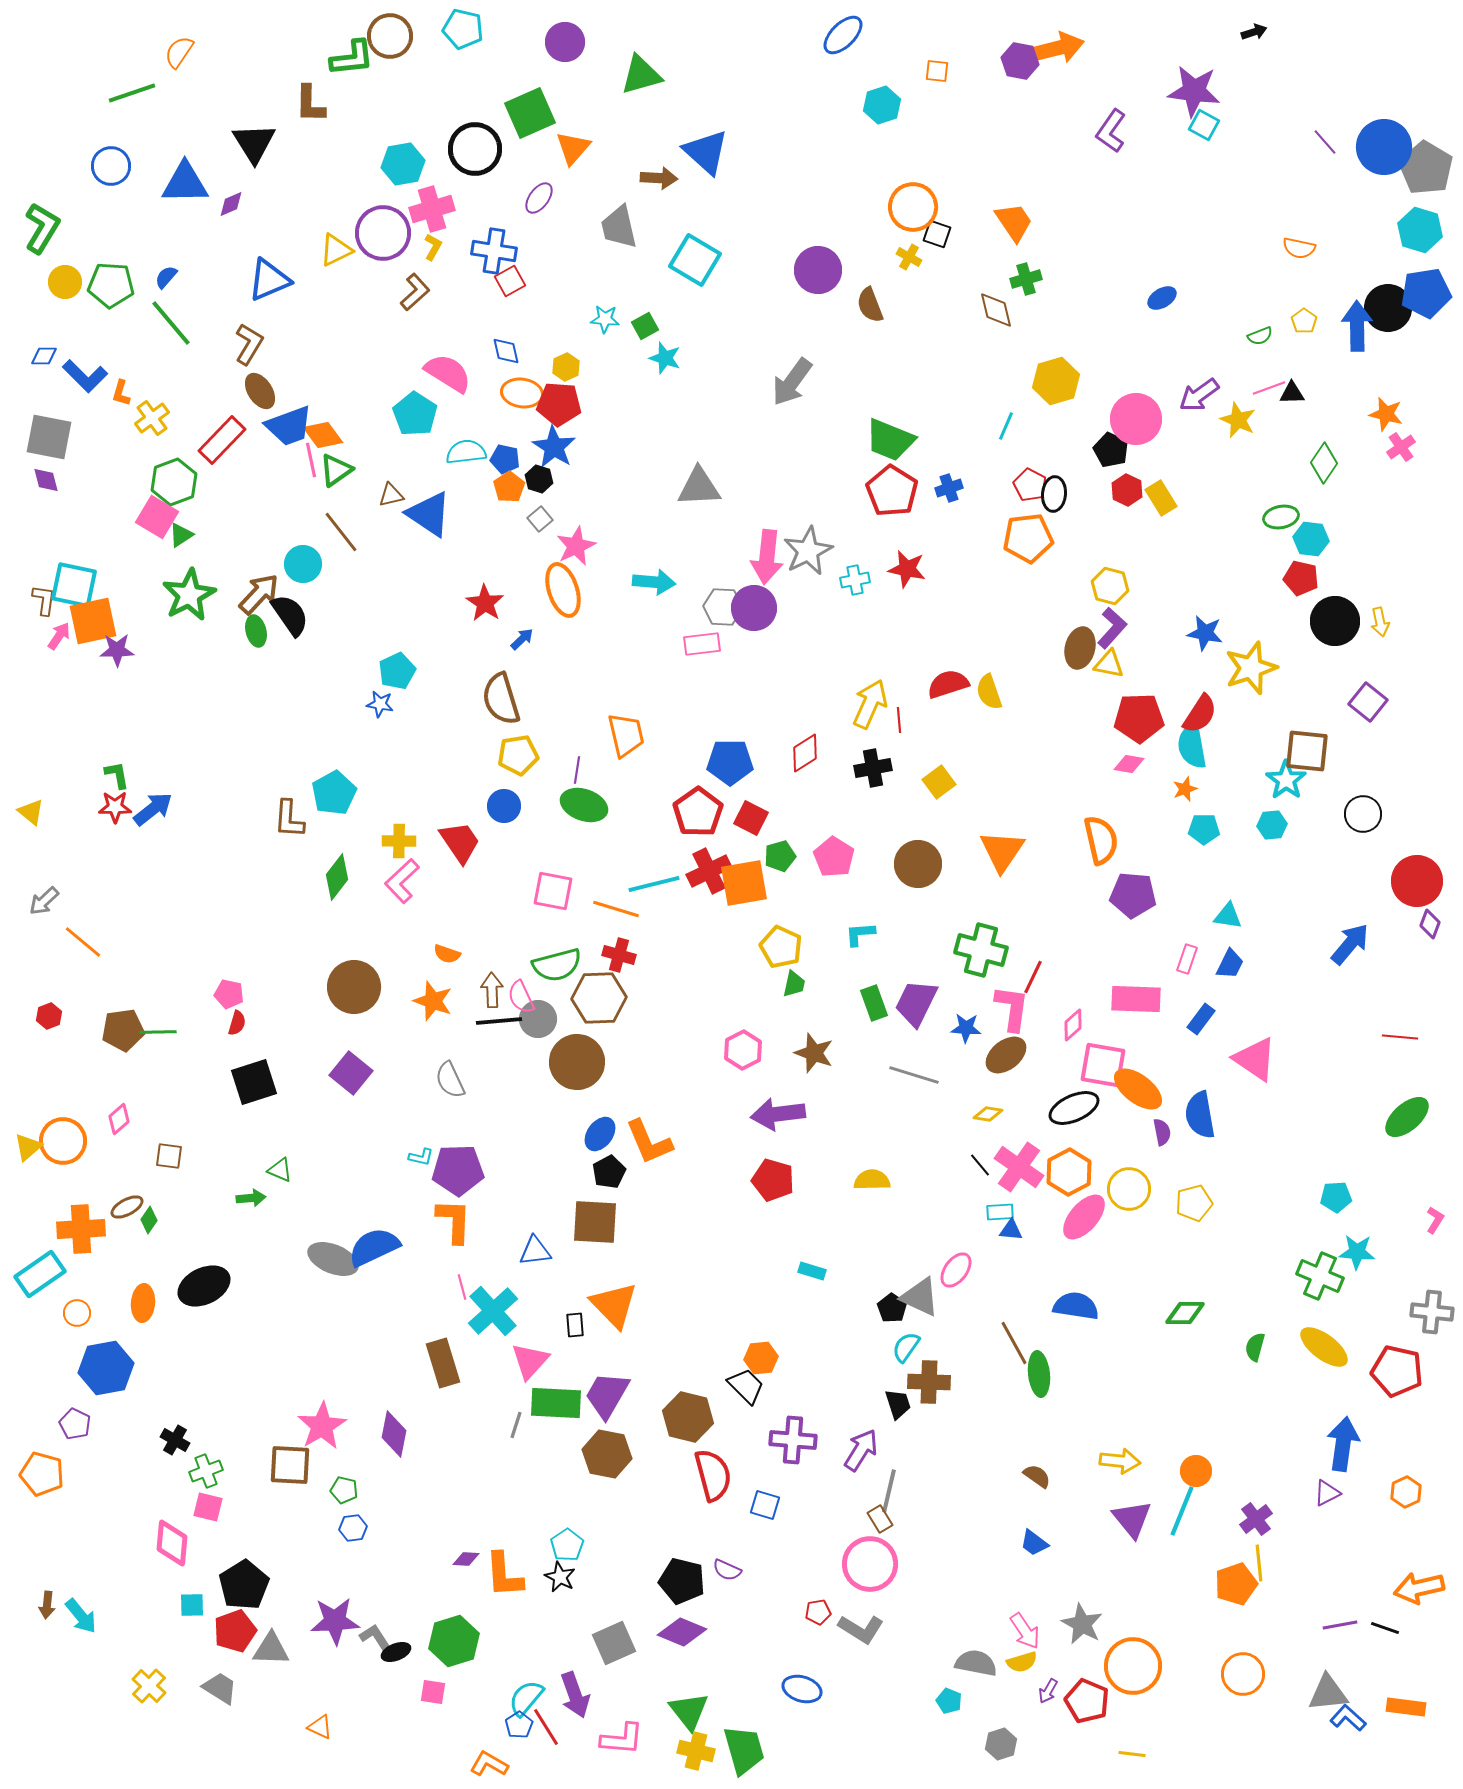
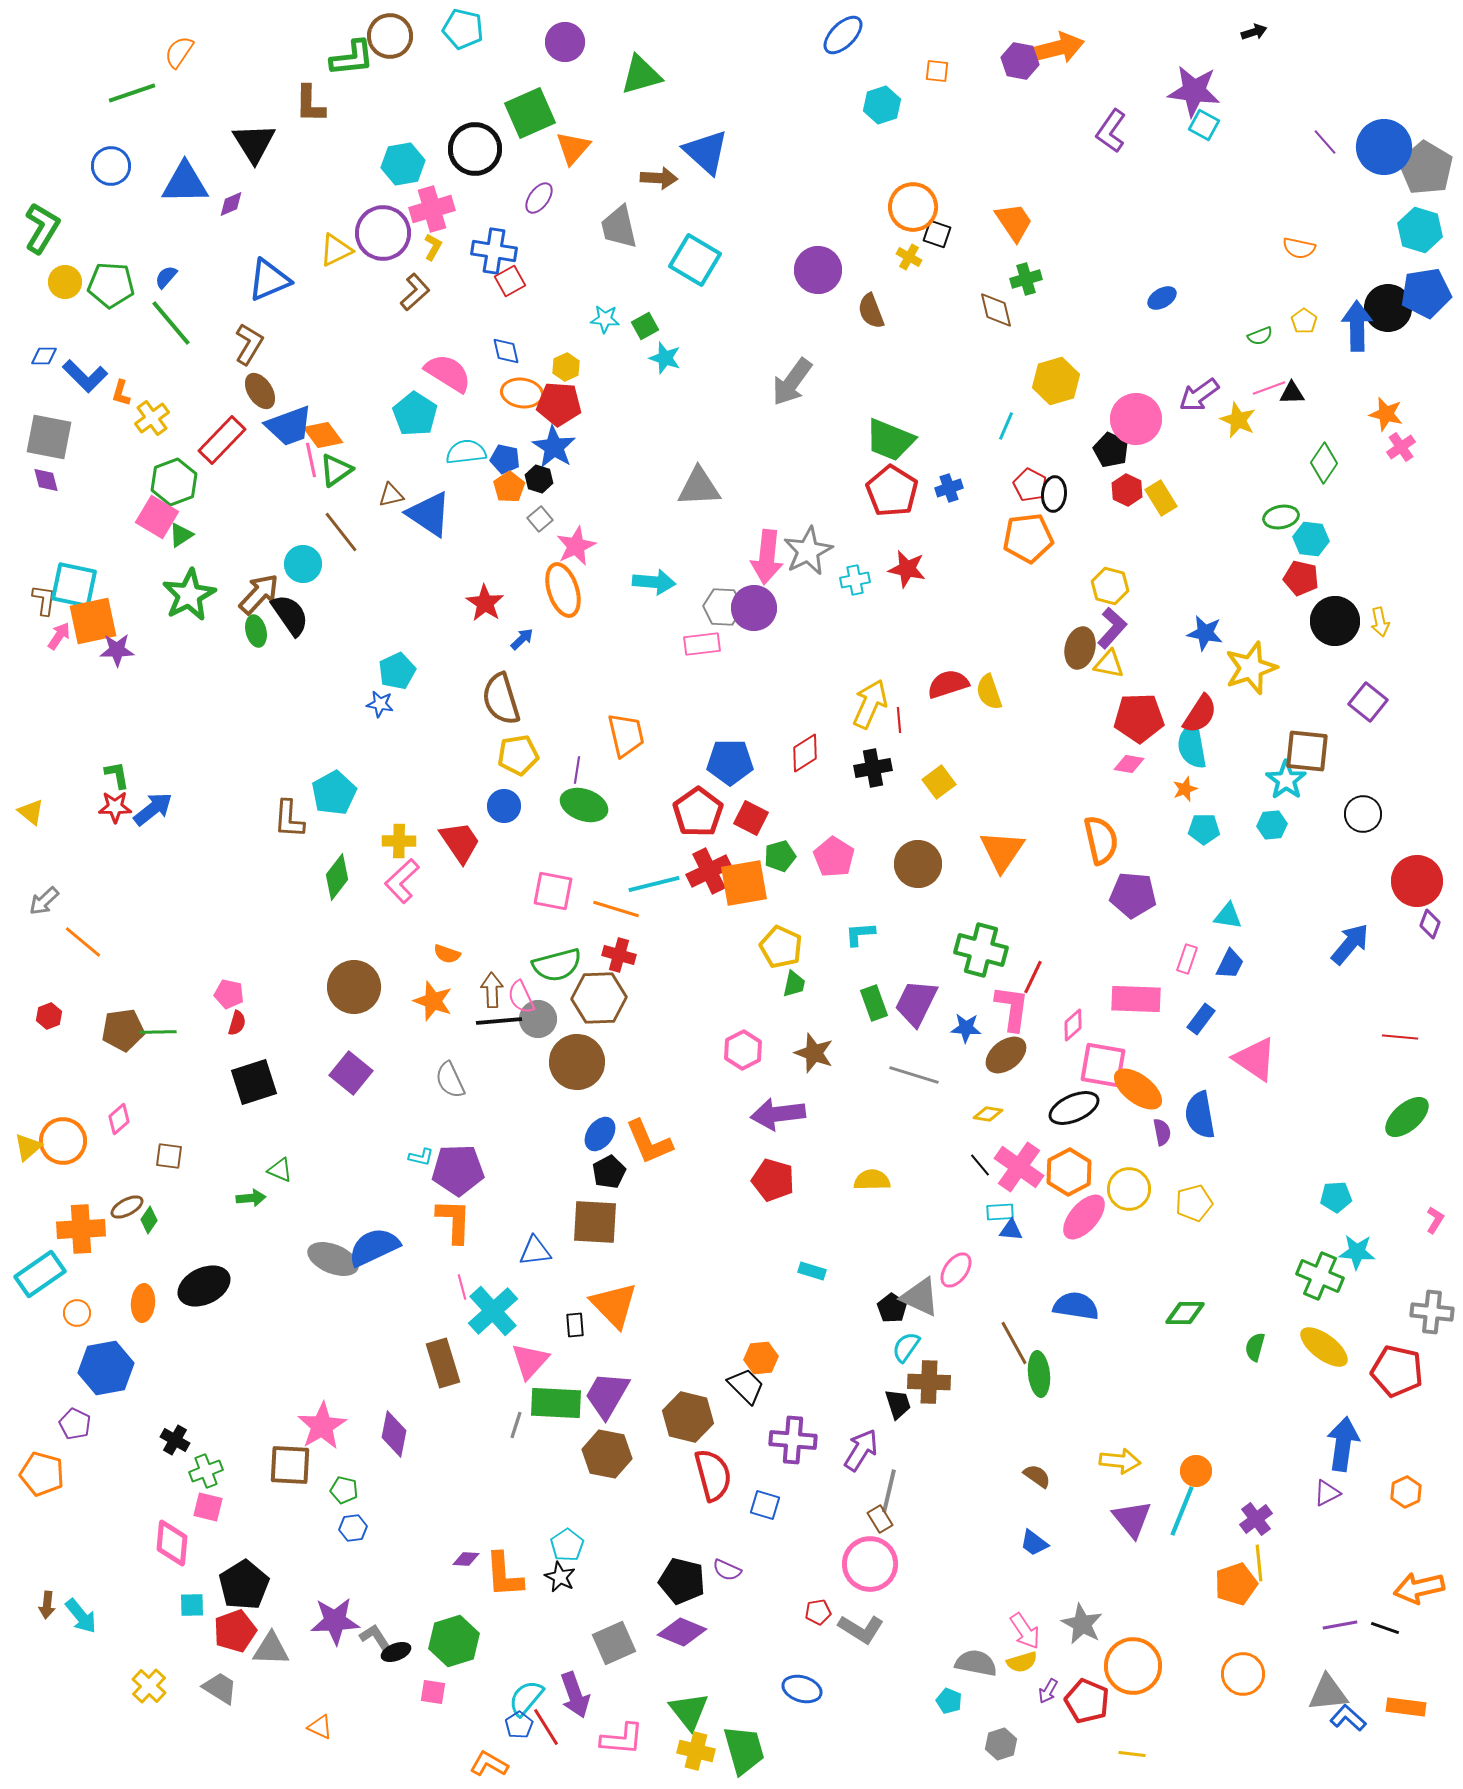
brown semicircle at (870, 305): moved 1 px right, 6 px down
